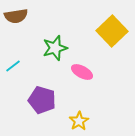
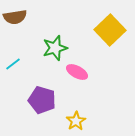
brown semicircle: moved 1 px left, 1 px down
yellow square: moved 2 px left, 1 px up
cyan line: moved 2 px up
pink ellipse: moved 5 px left
yellow star: moved 3 px left
